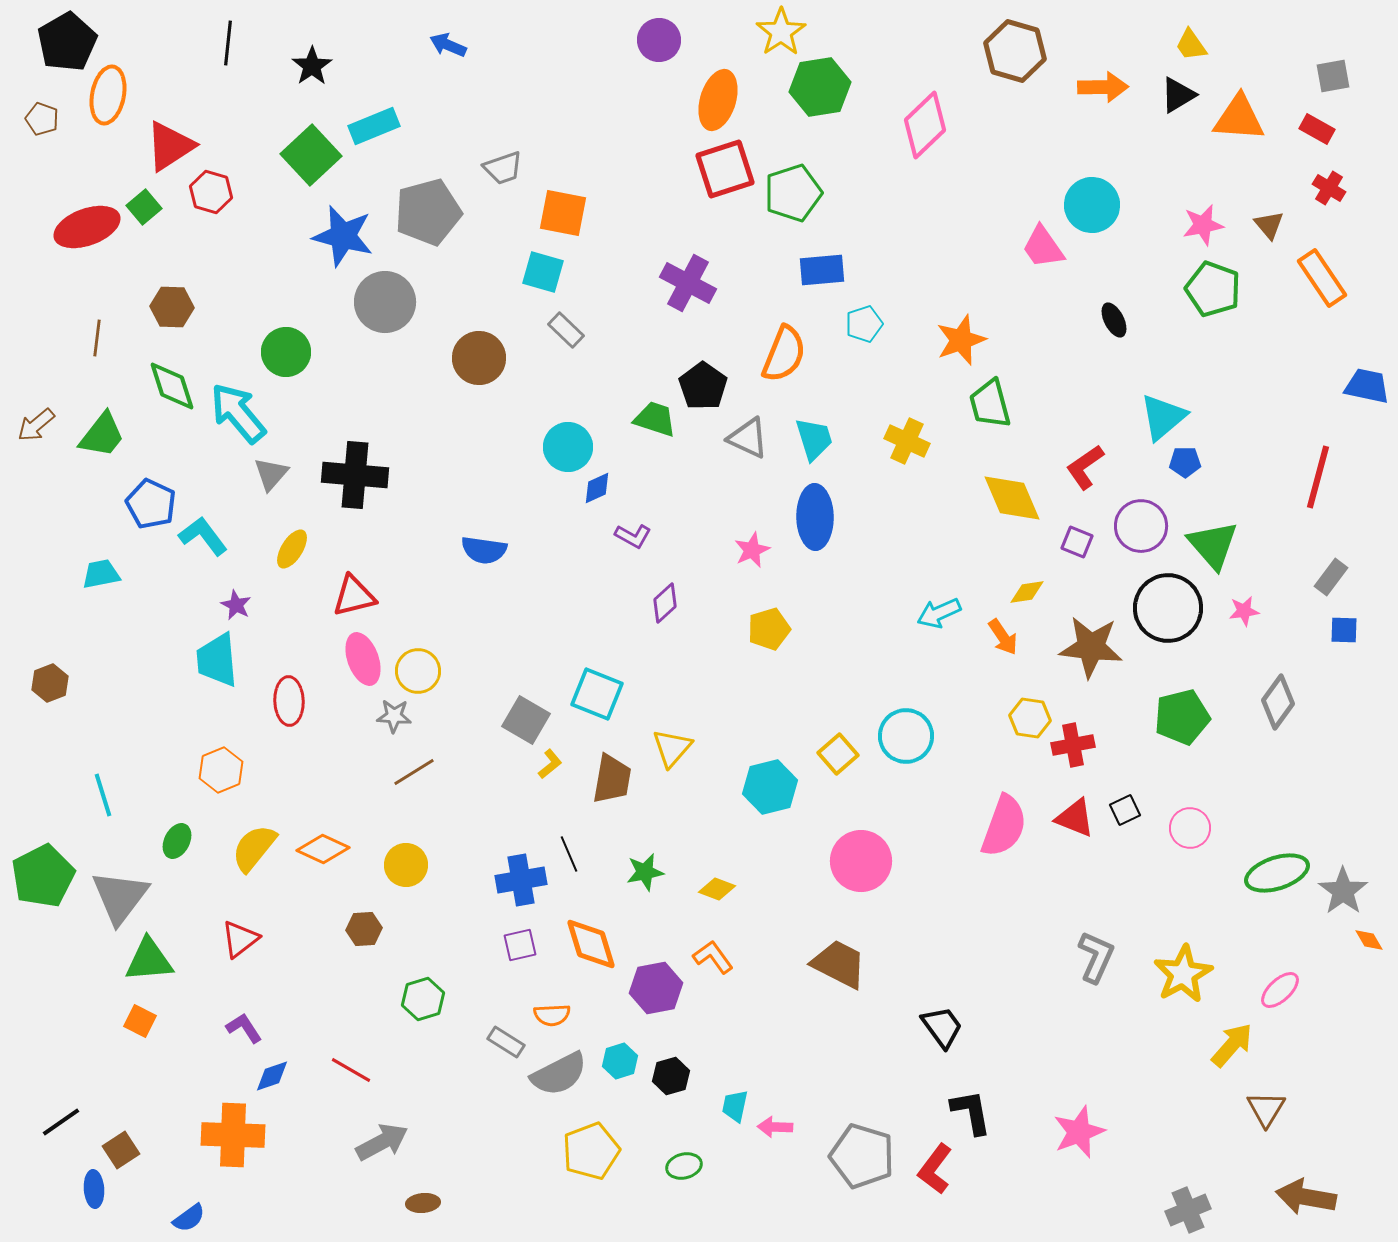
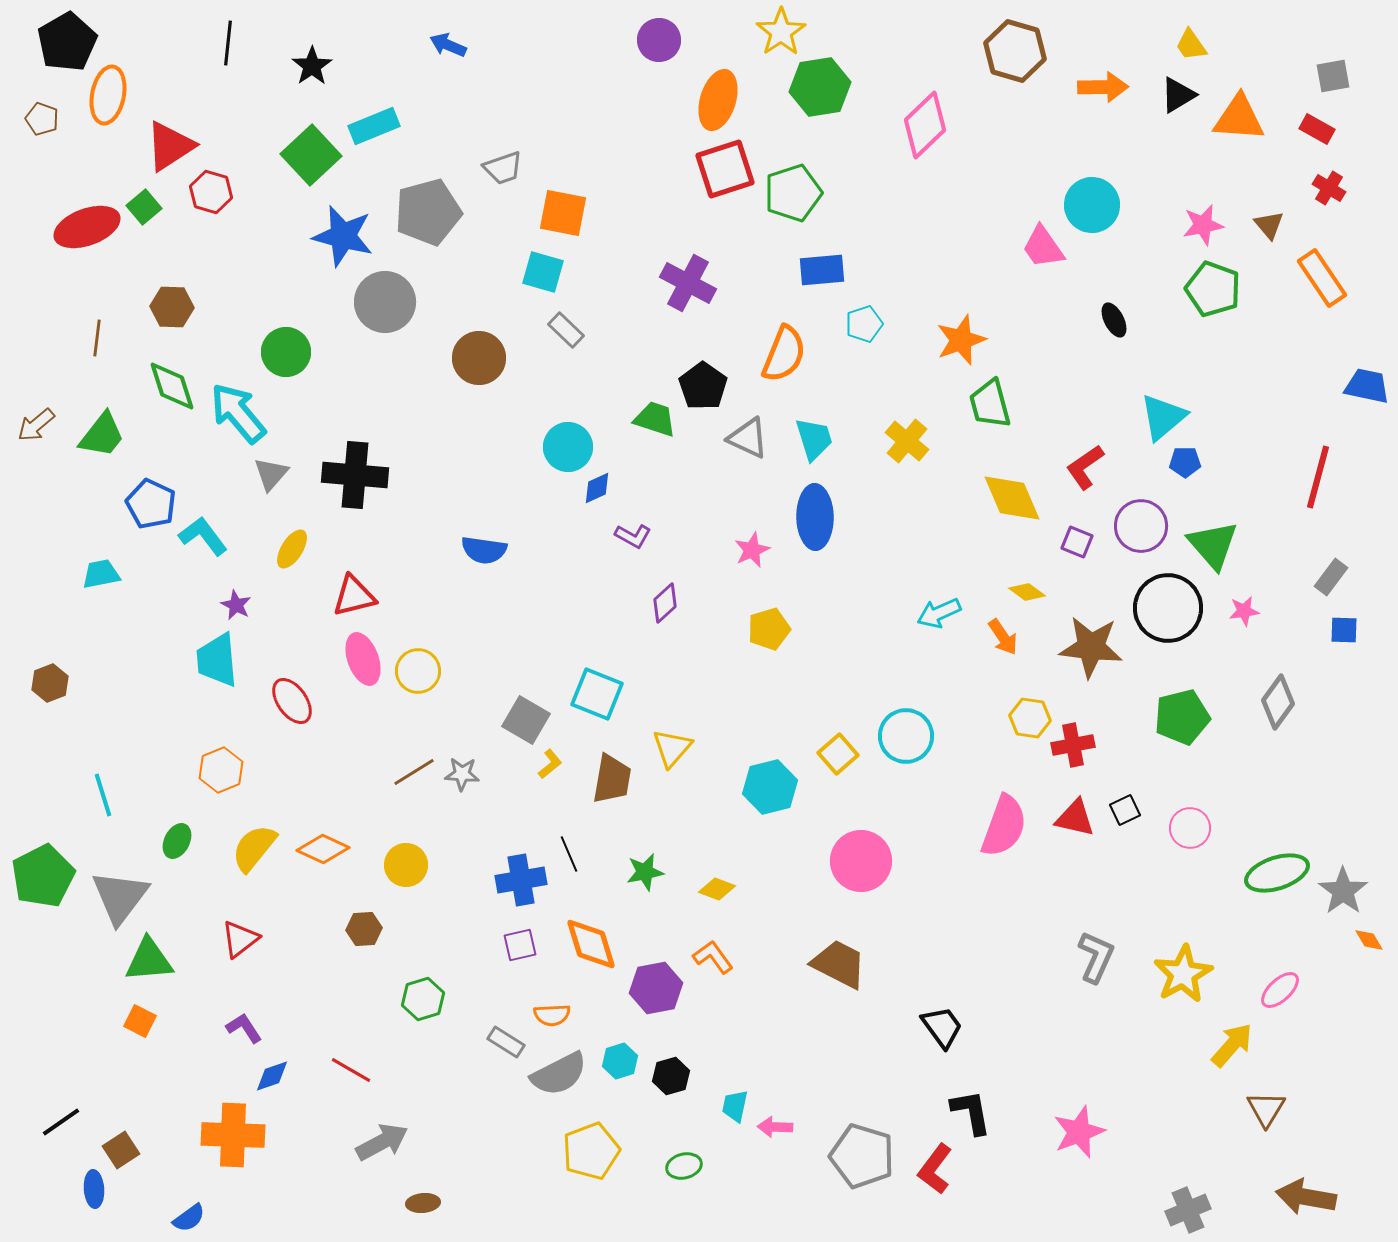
yellow cross at (907, 441): rotated 15 degrees clockwise
yellow diamond at (1027, 592): rotated 45 degrees clockwise
red ellipse at (289, 701): moved 3 px right; rotated 33 degrees counterclockwise
gray star at (394, 716): moved 68 px right, 58 px down
red triangle at (1075, 818): rotated 9 degrees counterclockwise
